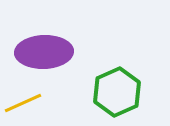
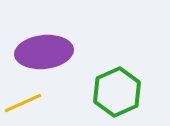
purple ellipse: rotated 4 degrees counterclockwise
